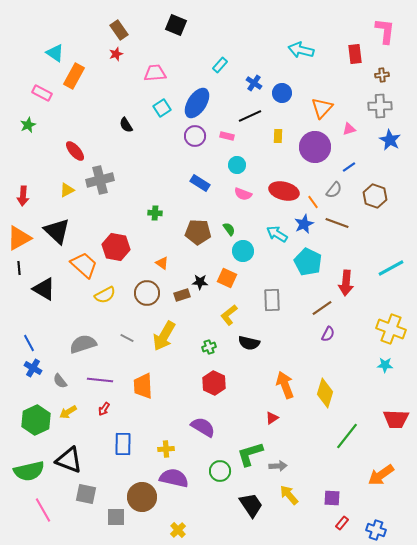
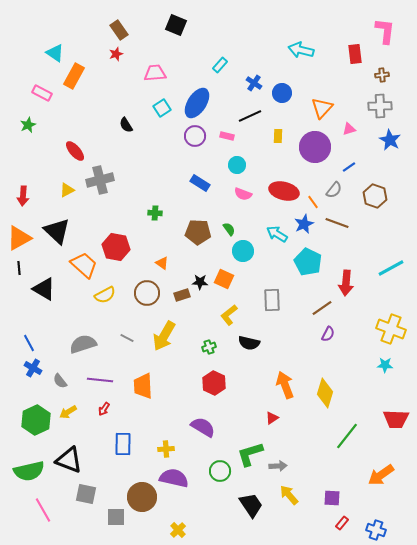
orange square at (227, 278): moved 3 px left, 1 px down
